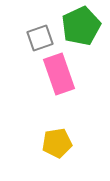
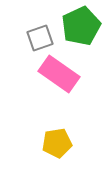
pink rectangle: rotated 36 degrees counterclockwise
